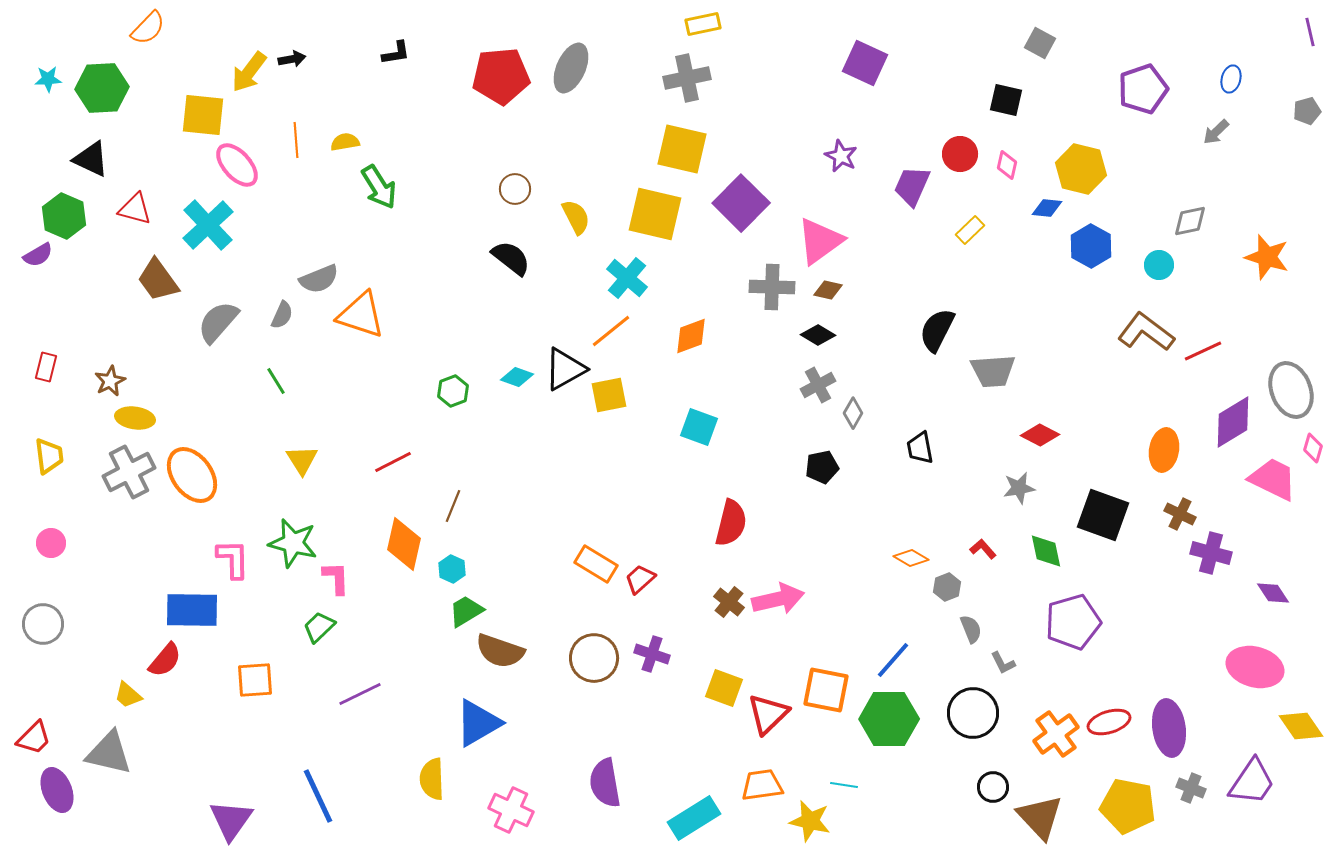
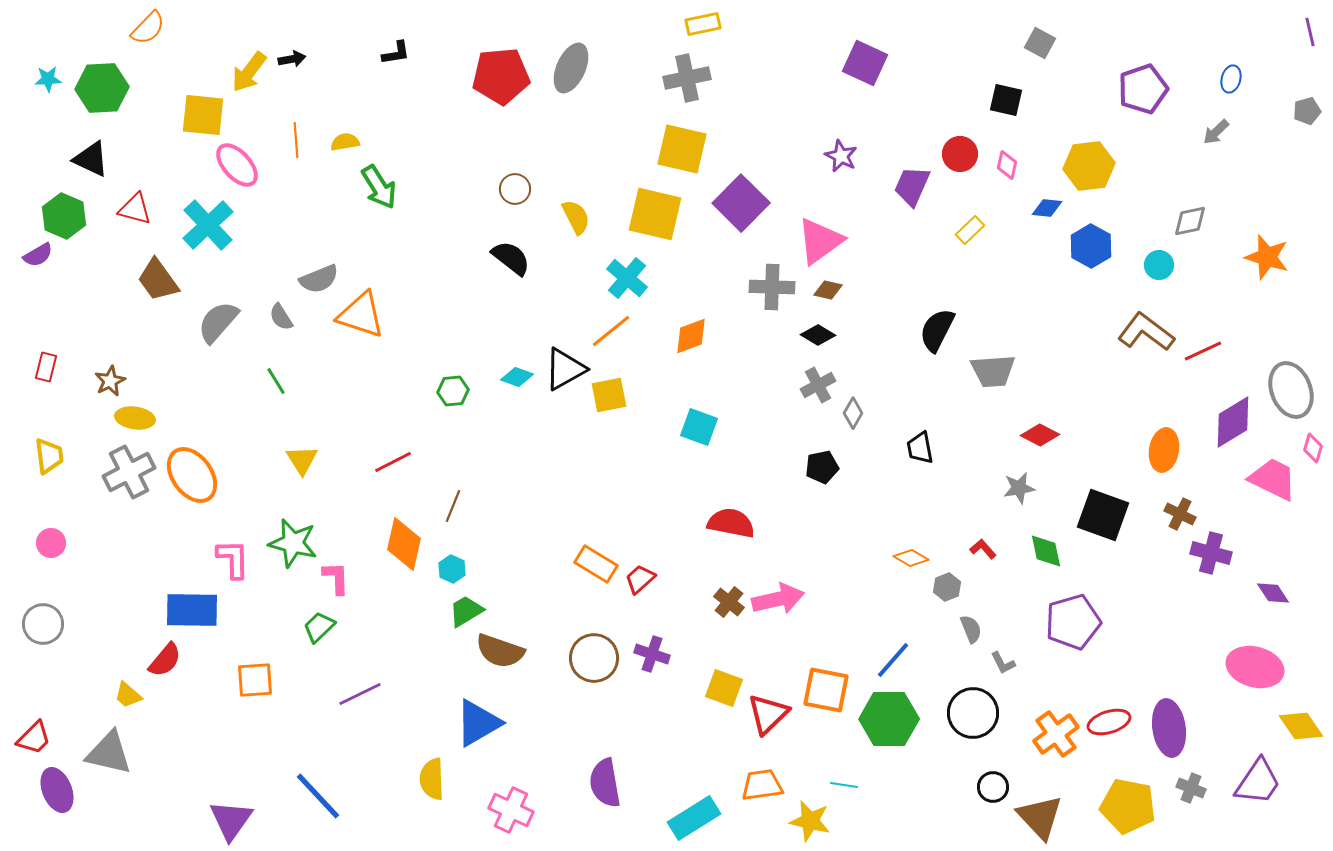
yellow hexagon at (1081, 169): moved 8 px right, 3 px up; rotated 21 degrees counterclockwise
gray semicircle at (282, 315): moved 1 px left, 2 px down; rotated 124 degrees clockwise
green hexagon at (453, 391): rotated 16 degrees clockwise
red semicircle at (731, 523): rotated 93 degrees counterclockwise
purple trapezoid at (1252, 782): moved 6 px right
blue line at (318, 796): rotated 18 degrees counterclockwise
